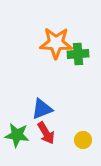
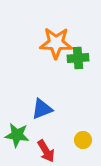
green cross: moved 4 px down
red arrow: moved 18 px down
